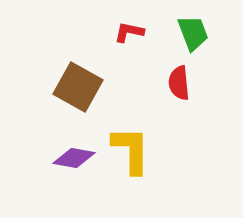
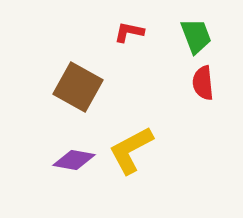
green trapezoid: moved 3 px right, 3 px down
red semicircle: moved 24 px right
yellow L-shape: rotated 118 degrees counterclockwise
purple diamond: moved 2 px down
